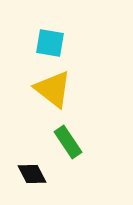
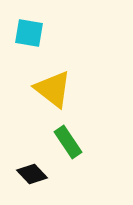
cyan square: moved 21 px left, 10 px up
black diamond: rotated 16 degrees counterclockwise
